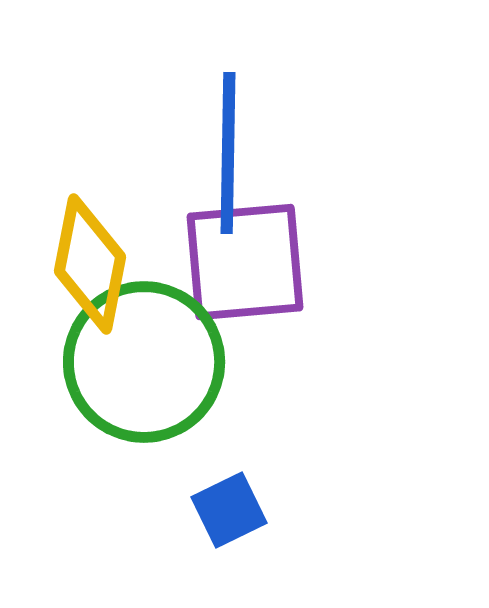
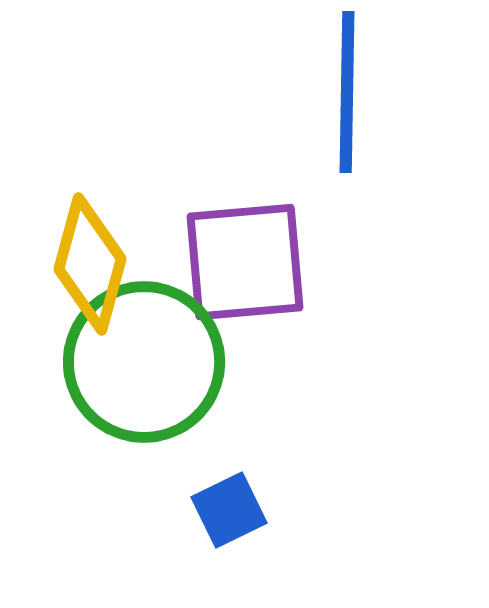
blue line: moved 119 px right, 61 px up
yellow diamond: rotated 4 degrees clockwise
